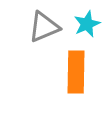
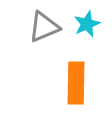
orange rectangle: moved 11 px down
